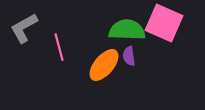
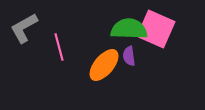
pink square: moved 8 px left, 6 px down
green semicircle: moved 2 px right, 1 px up
